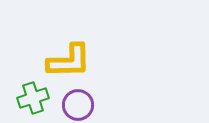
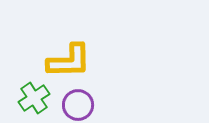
green cross: moved 1 px right; rotated 16 degrees counterclockwise
